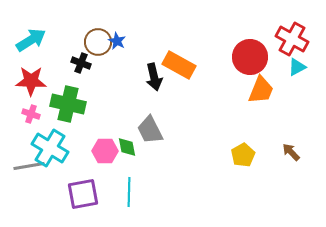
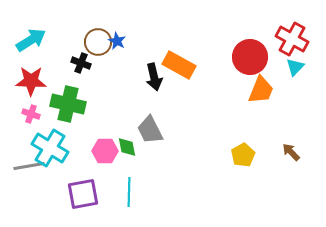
cyan triangle: moved 2 px left; rotated 18 degrees counterclockwise
